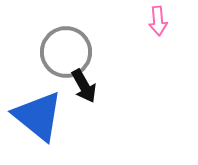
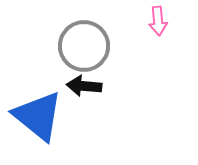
gray circle: moved 18 px right, 6 px up
black arrow: rotated 124 degrees clockwise
